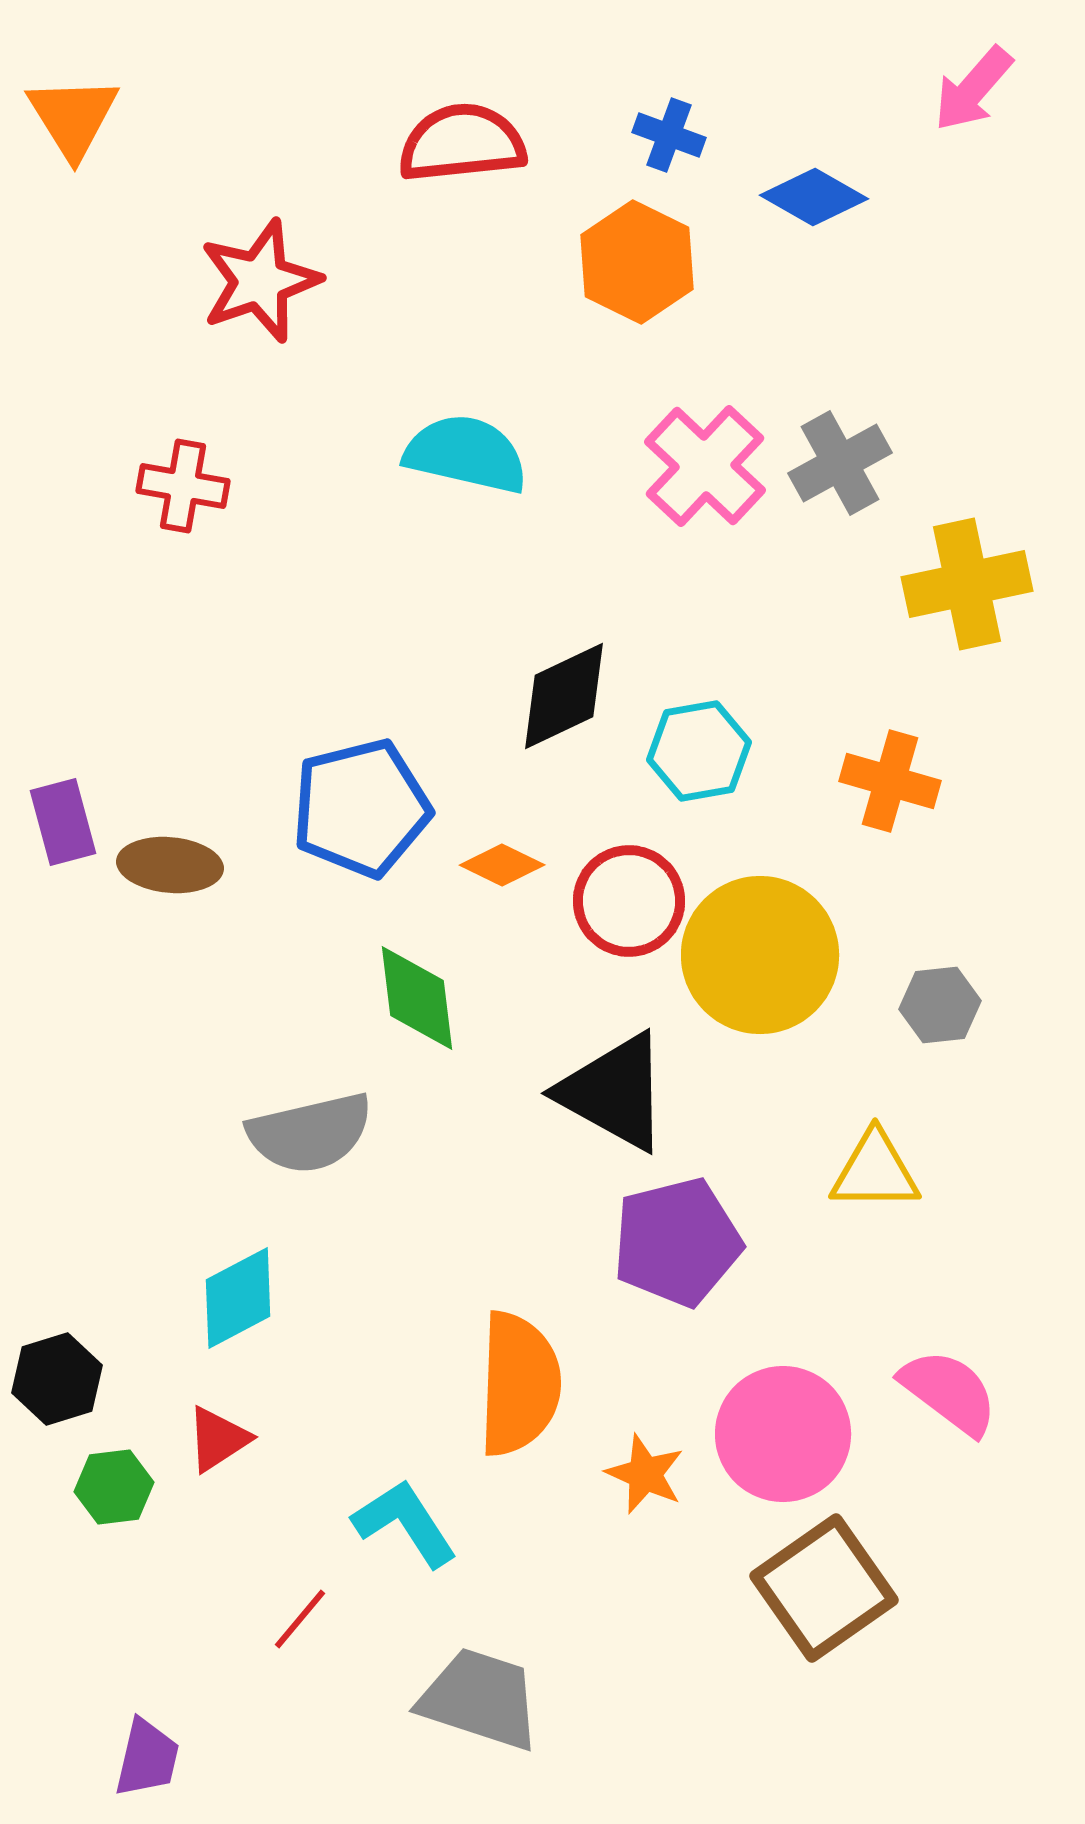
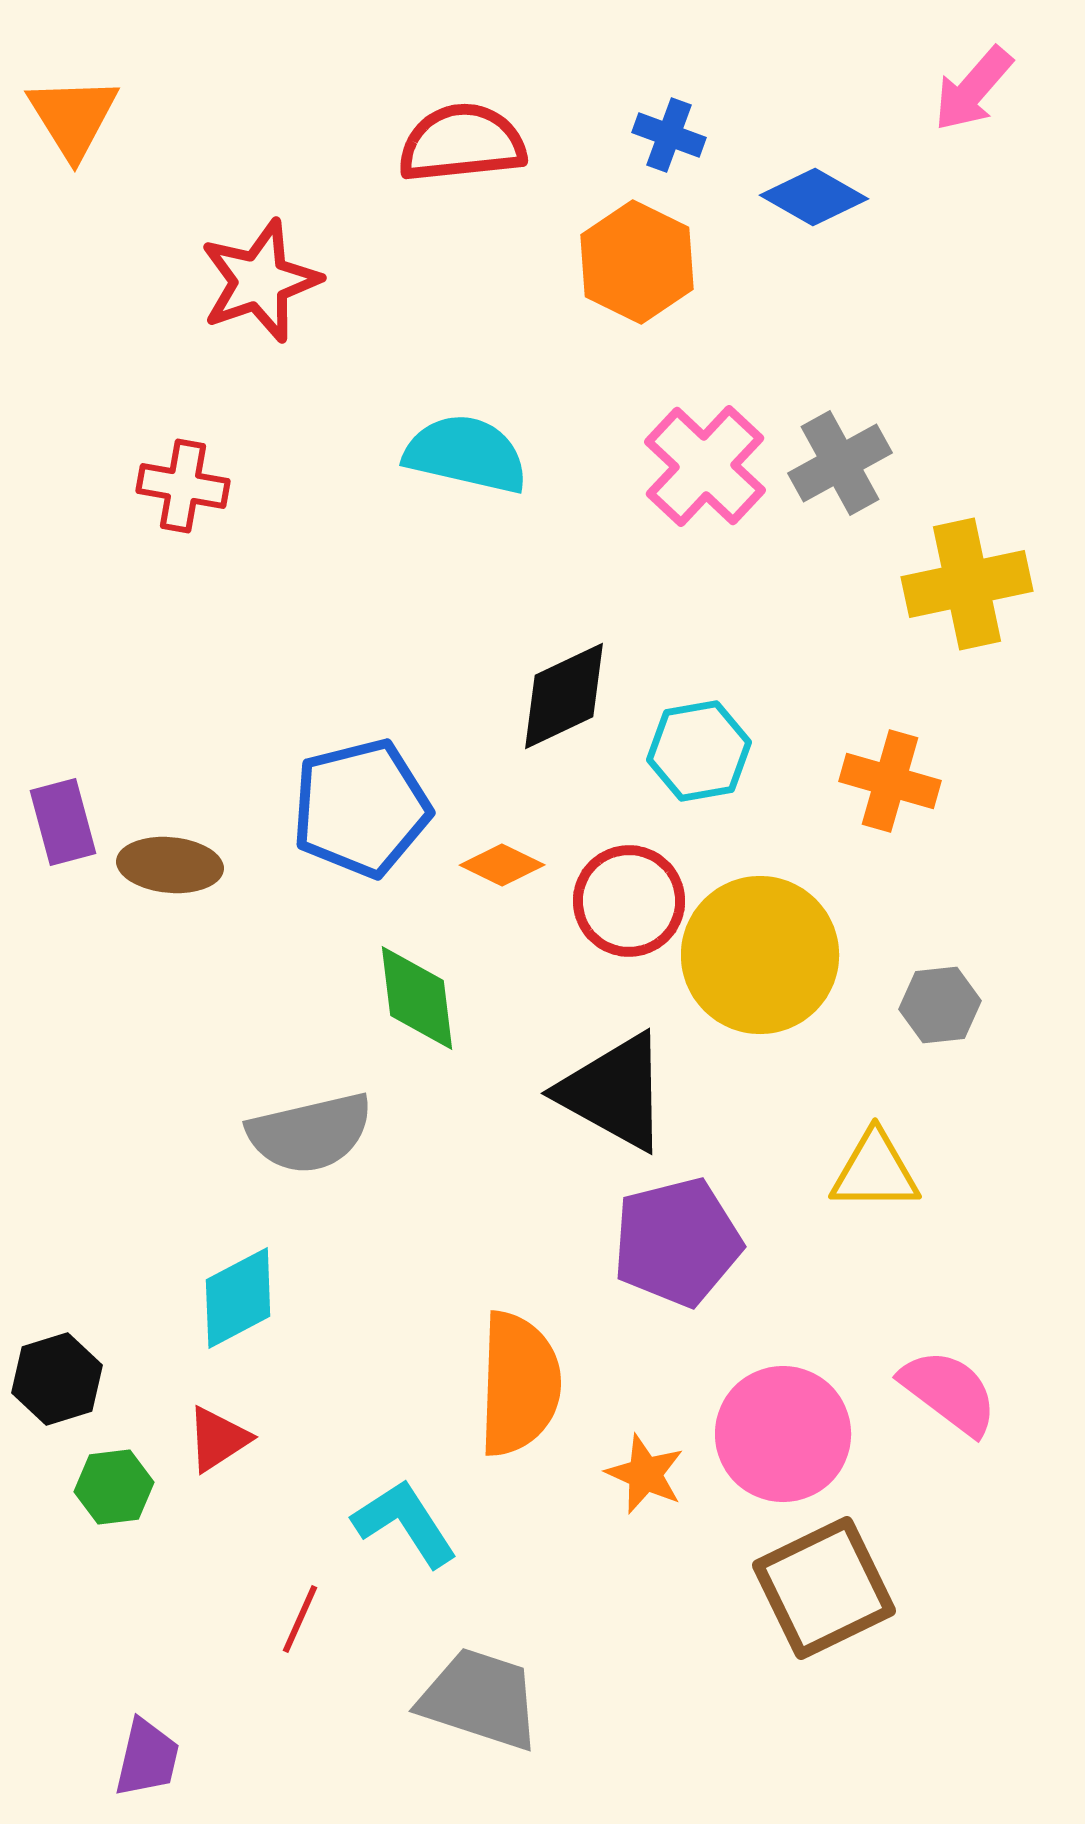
brown square: rotated 9 degrees clockwise
red line: rotated 16 degrees counterclockwise
